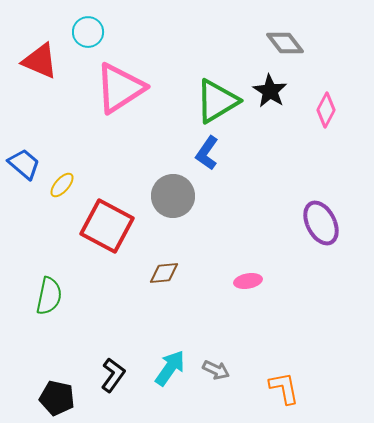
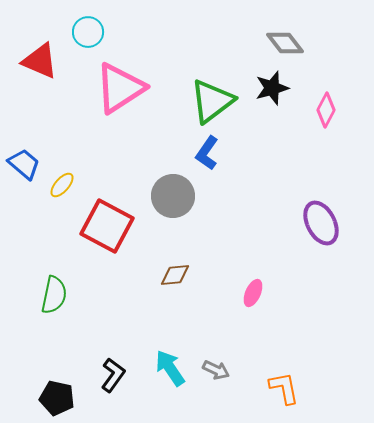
black star: moved 2 px right, 3 px up; rotated 24 degrees clockwise
green triangle: moved 5 px left; rotated 6 degrees counterclockwise
brown diamond: moved 11 px right, 2 px down
pink ellipse: moved 5 px right, 12 px down; rotated 56 degrees counterclockwise
green semicircle: moved 5 px right, 1 px up
cyan arrow: rotated 69 degrees counterclockwise
